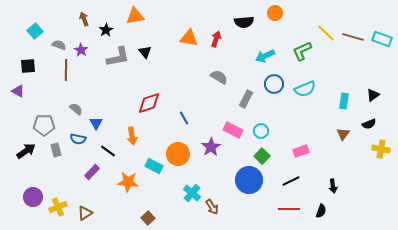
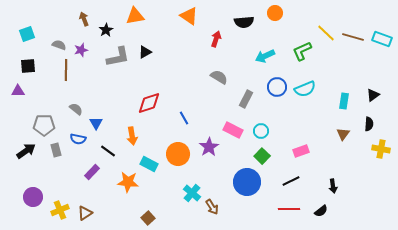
cyan square at (35, 31): moved 8 px left, 3 px down; rotated 21 degrees clockwise
orange triangle at (189, 38): moved 22 px up; rotated 24 degrees clockwise
purple star at (81, 50): rotated 24 degrees clockwise
black triangle at (145, 52): rotated 40 degrees clockwise
blue circle at (274, 84): moved 3 px right, 3 px down
purple triangle at (18, 91): rotated 32 degrees counterclockwise
black semicircle at (369, 124): rotated 64 degrees counterclockwise
purple star at (211, 147): moved 2 px left
cyan rectangle at (154, 166): moved 5 px left, 2 px up
blue circle at (249, 180): moved 2 px left, 2 px down
yellow cross at (58, 207): moved 2 px right, 3 px down
black semicircle at (321, 211): rotated 32 degrees clockwise
